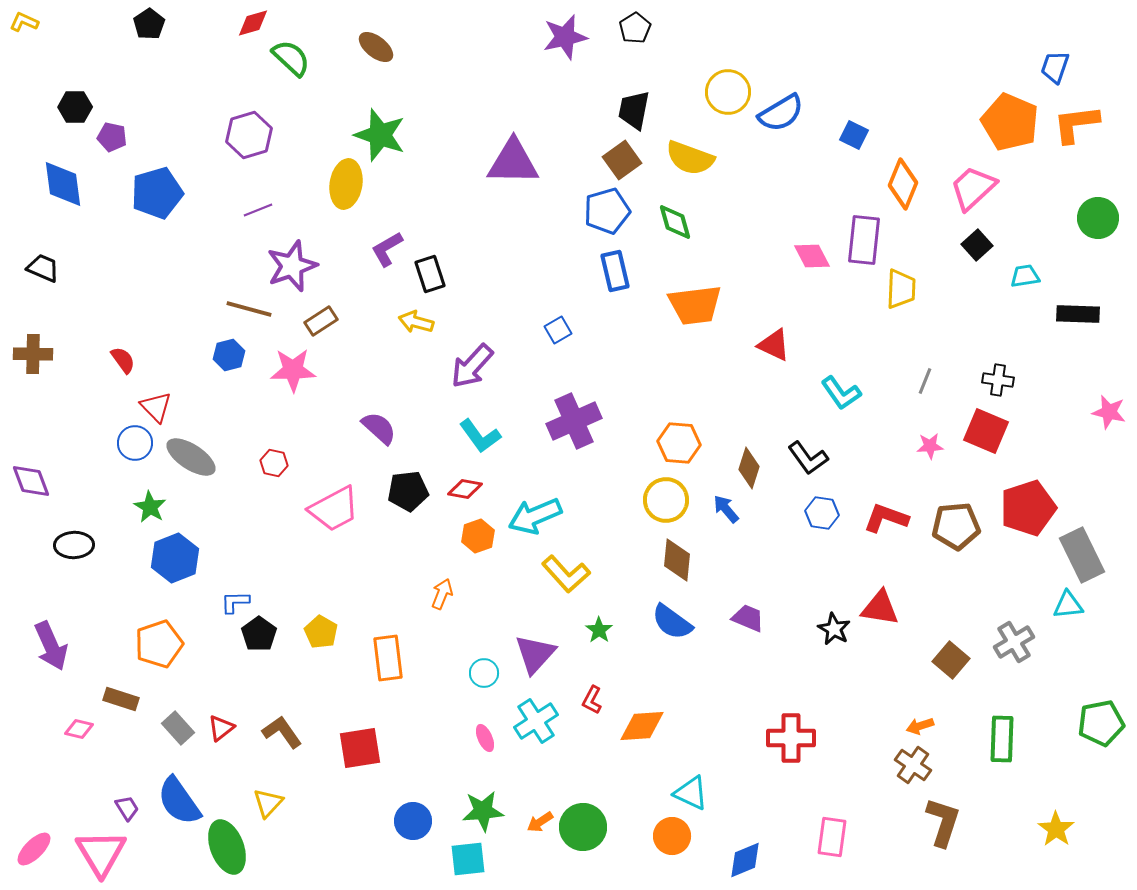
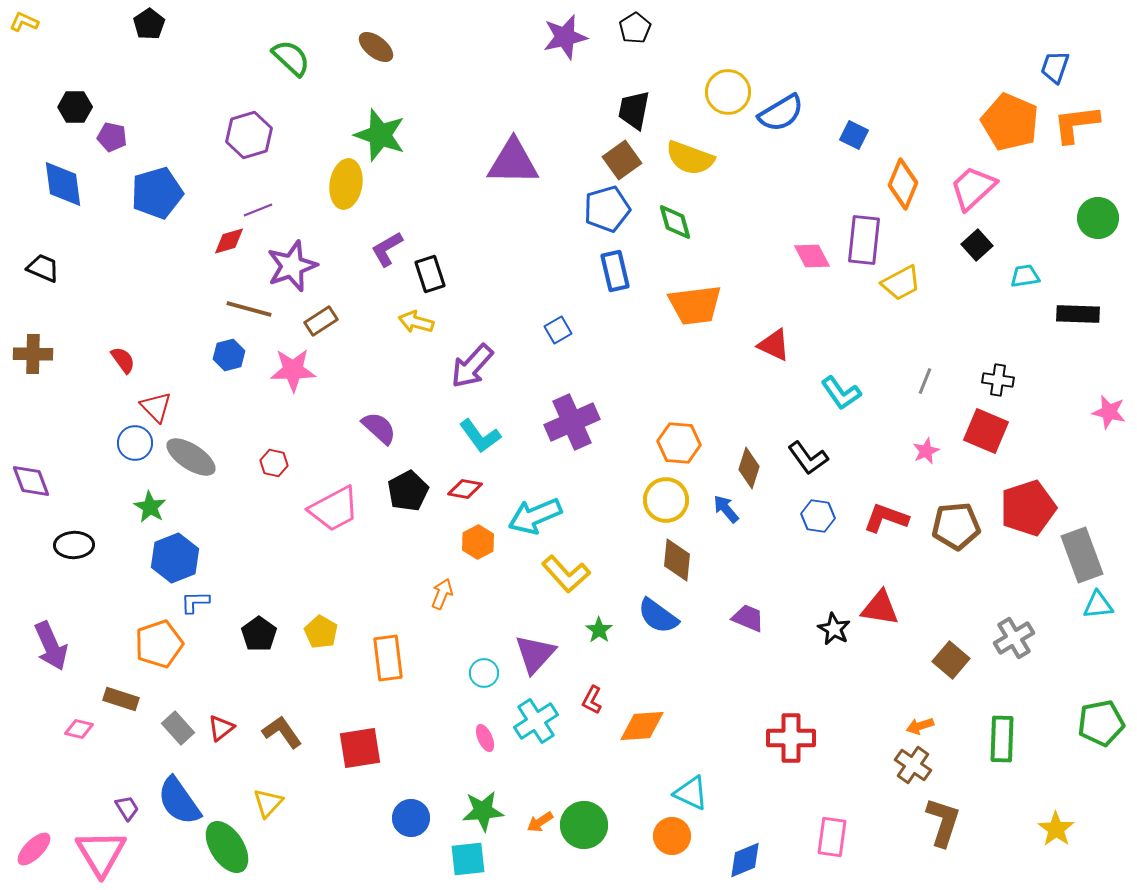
red diamond at (253, 23): moved 24 px left, 218 px down
blue pentagon at (607, 211): moved 2 px up
yellow trapezoid at (901, 289): moved 6 px up; rotated 60 degrees clockwise
purple cross at (574, 421): moved 2 px left, 1 px down
pink star at (930, 446): moved 4 px left, 5 px down; rotated 20 degrees counterclockwise
black pentagon at (408, 491): rotated 21 degrees counterclockwise
blue hexagon at (822, 513): moved 4 px left, 3 px down
orange hexagon at (478, 536): moved 6 px down; rotated 8 degrees counterclockwise
gray rectangle at (1082, 555): rotated 6 degrees clockwise
blue L-shape at (235, 602): moved 40 px left
cyan triangle at (1068, 605): moved 30 px right
blue semicircle at (672, 622): moved 14 px left, 6 px up
gray cross at (1014, 642): moved 4 px up
blue circle at (413, 821): moved 2 px left, 3 px up
green circle at (583, 827): moved 1 px right, 2 px up
green ellipse at (227, 847): rotated 12 degrees counterclockwise
